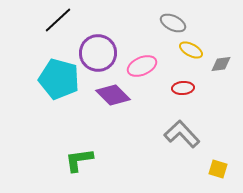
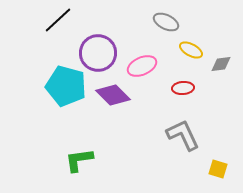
gray ellipse: moved 7 px left, 1 px up
cyan pentagon: moved 7 px right, 7 px down
gray L-shape: moved 1 px right, 1 px down; rotated 18 degrees clockwise
